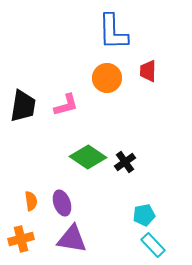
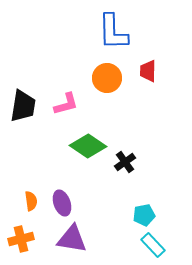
pink L-shape: moved 1 px up
green diamond: moved 11 px up
